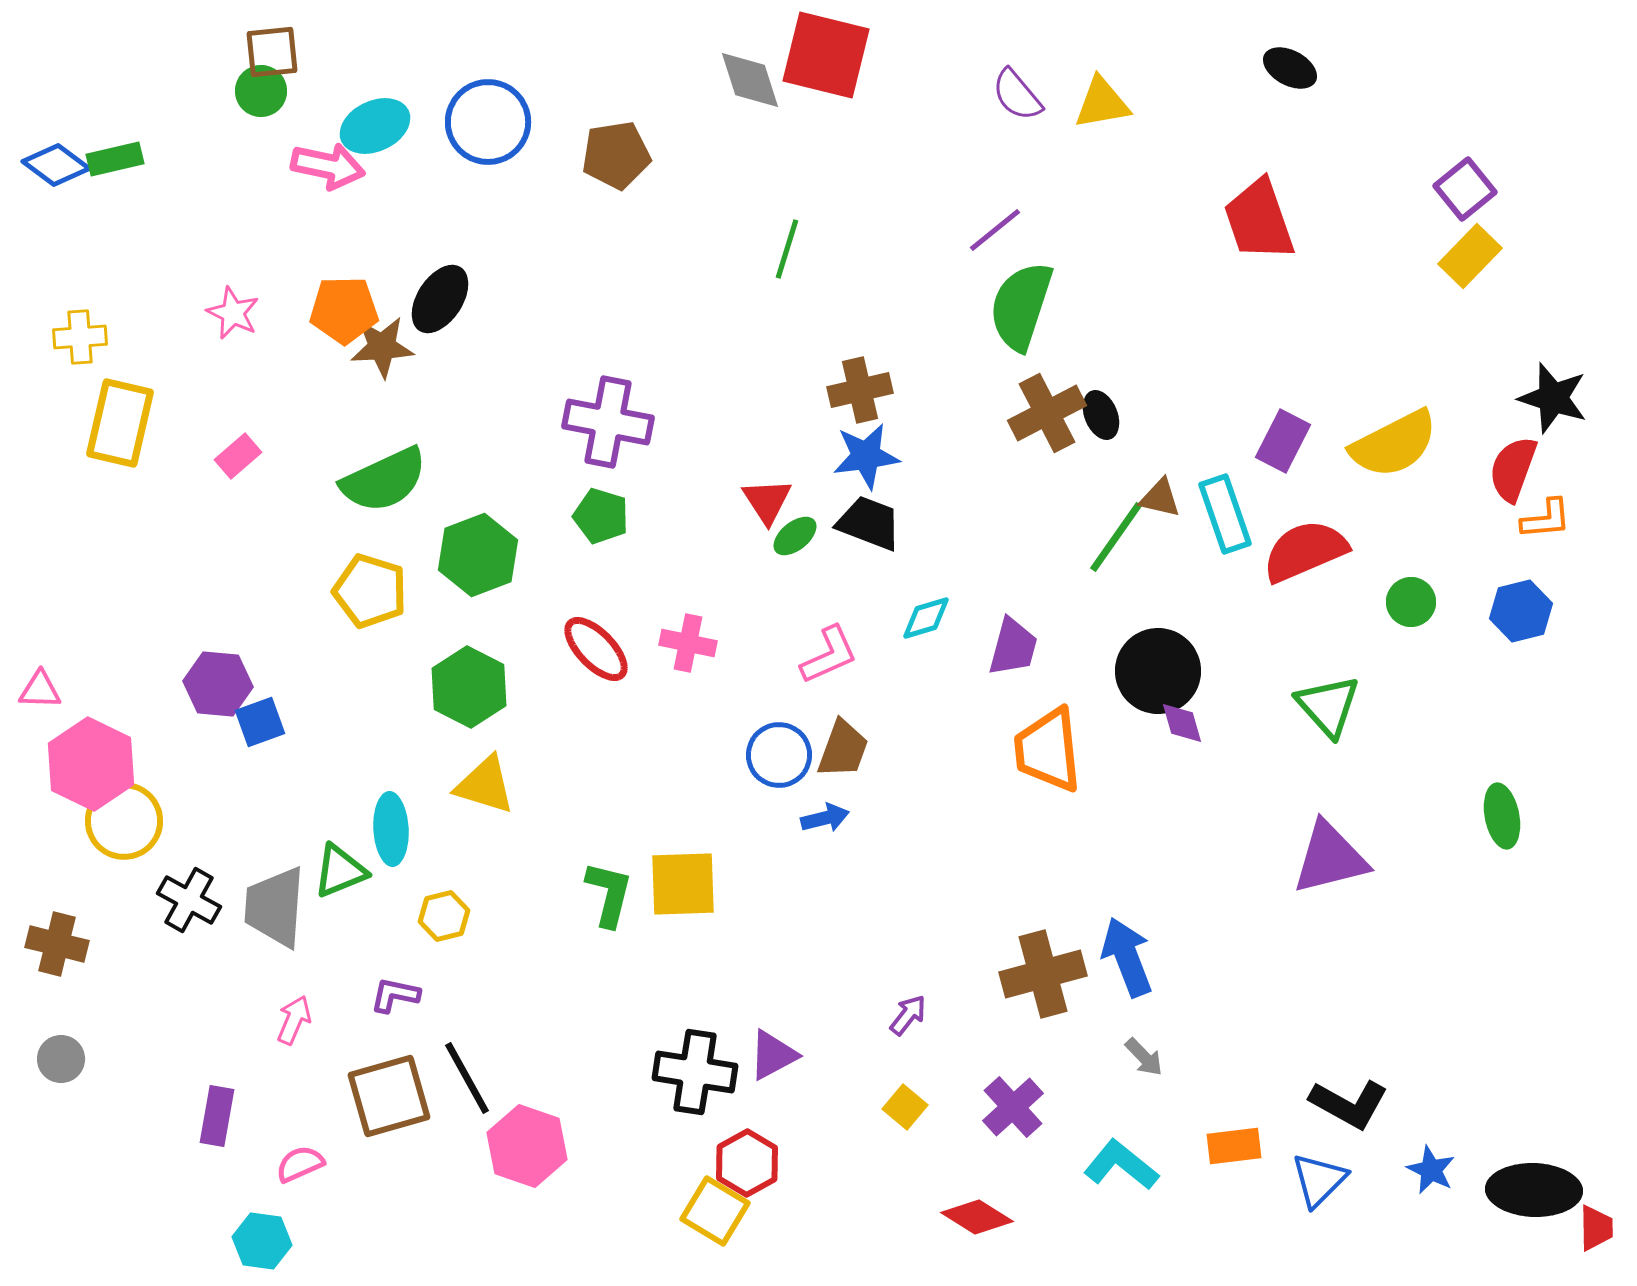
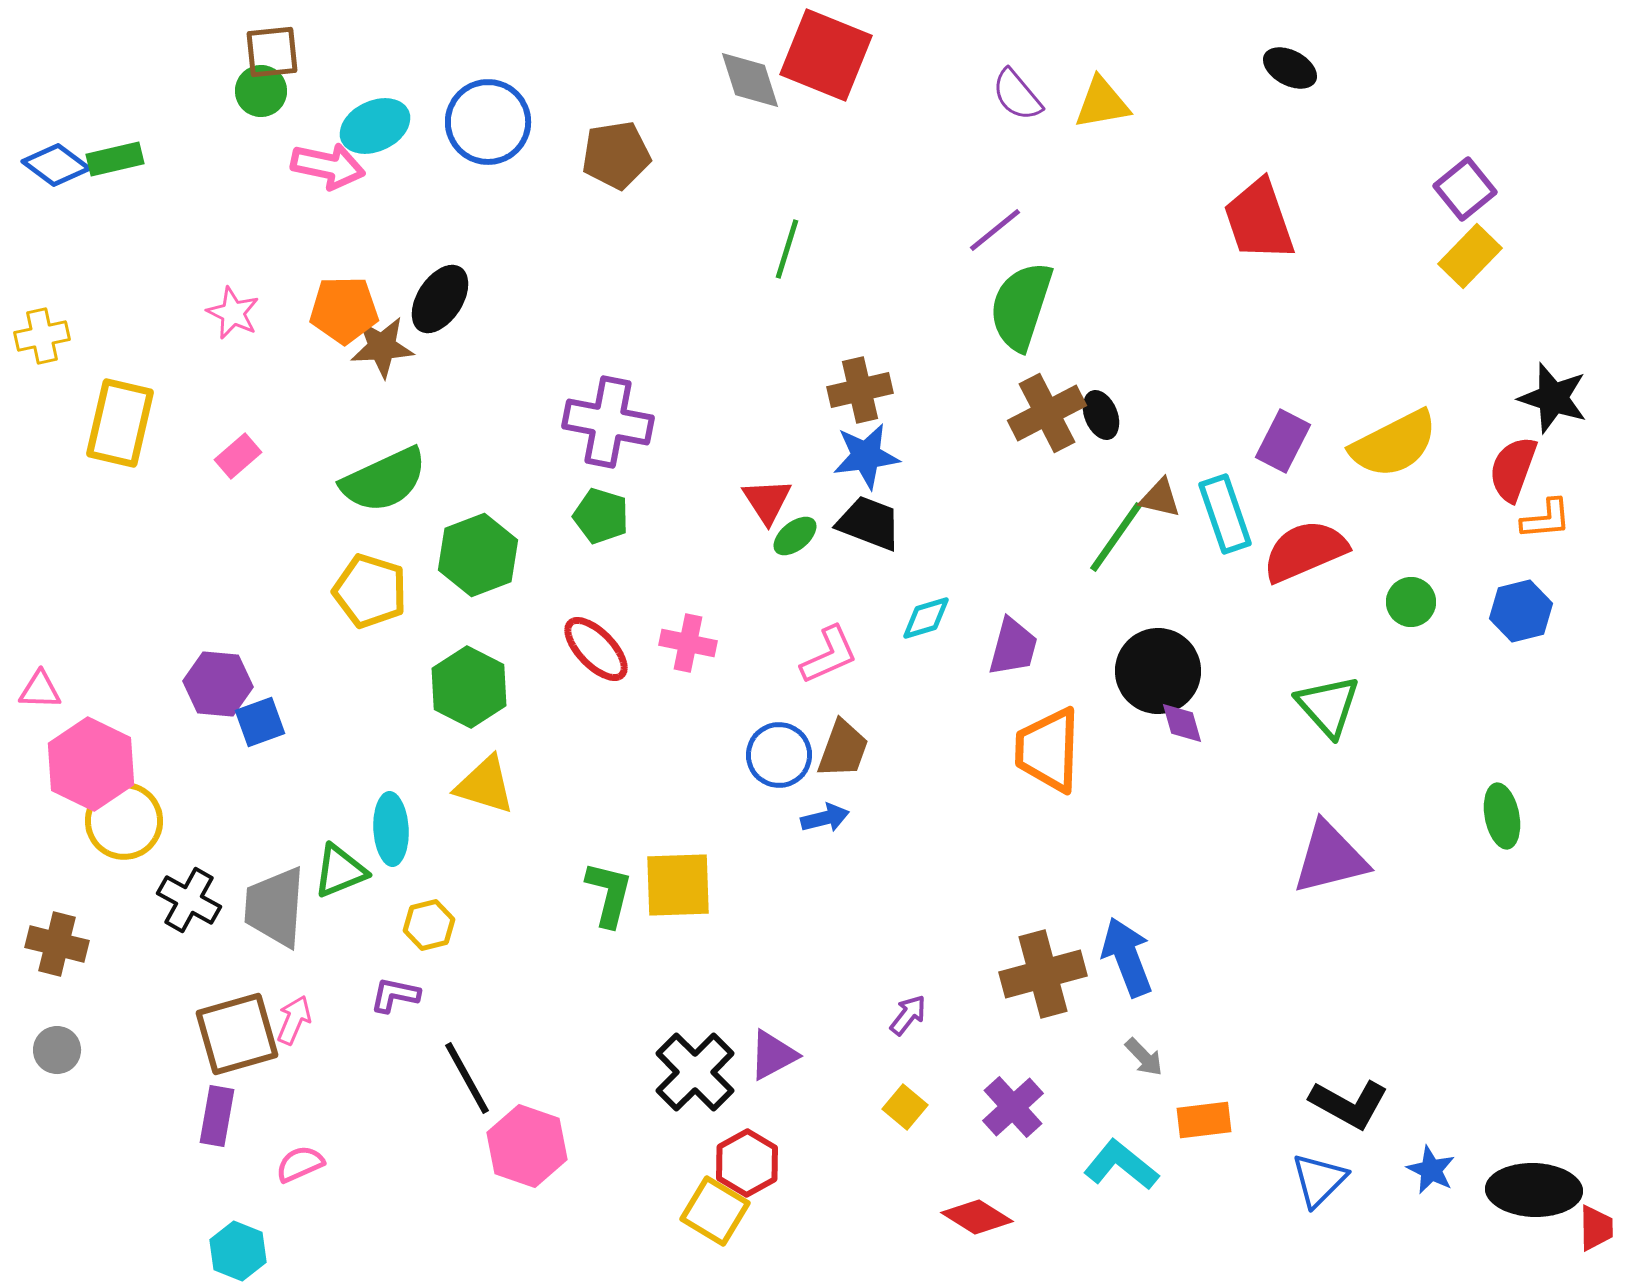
red square at (826, 55): rotated 8 degrees clockwise
yellow cross at (80, 337): moved 38 px left, 1 px up; rotated 8 degrees counterclockwise
orange trapezoid at (1048, 750): rotated 8 degrees clockwise
yellow square at (683, 884): moved 5 px left, 1 px down
yellow hexagon at (444, 916): moved 15 px left, 9 px down
gray circle at (61, 1059): moved 4 px left, 9 px up
black cross at (695, 1072): rotated 36 degrees clockwise
brown square at (389, 1096): moved 152 px left, 62 px up
orange rectangle at (1234, 1146): moved 30 px left, 26 px up
cyan hexagon at (262, 1241): moved 24 px left, 10 px down; rotated 14 degrees clockwise
